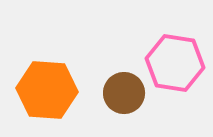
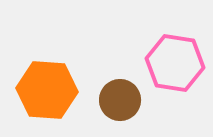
brown circle: moved 4 px left, 7 px down
